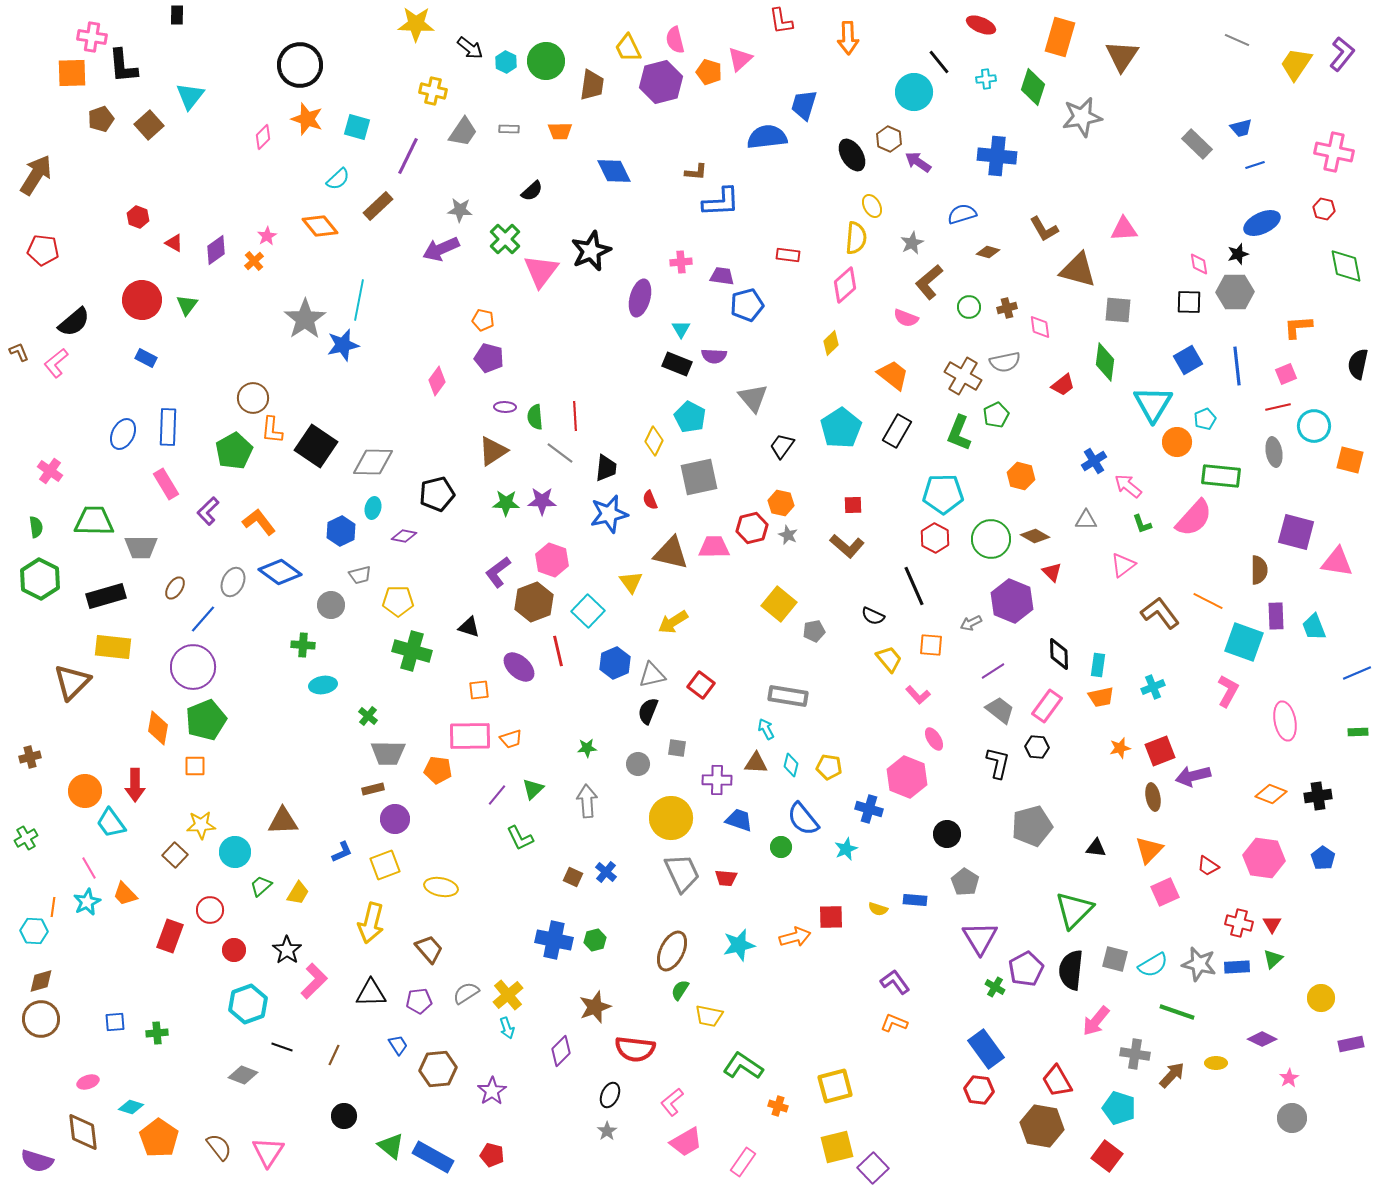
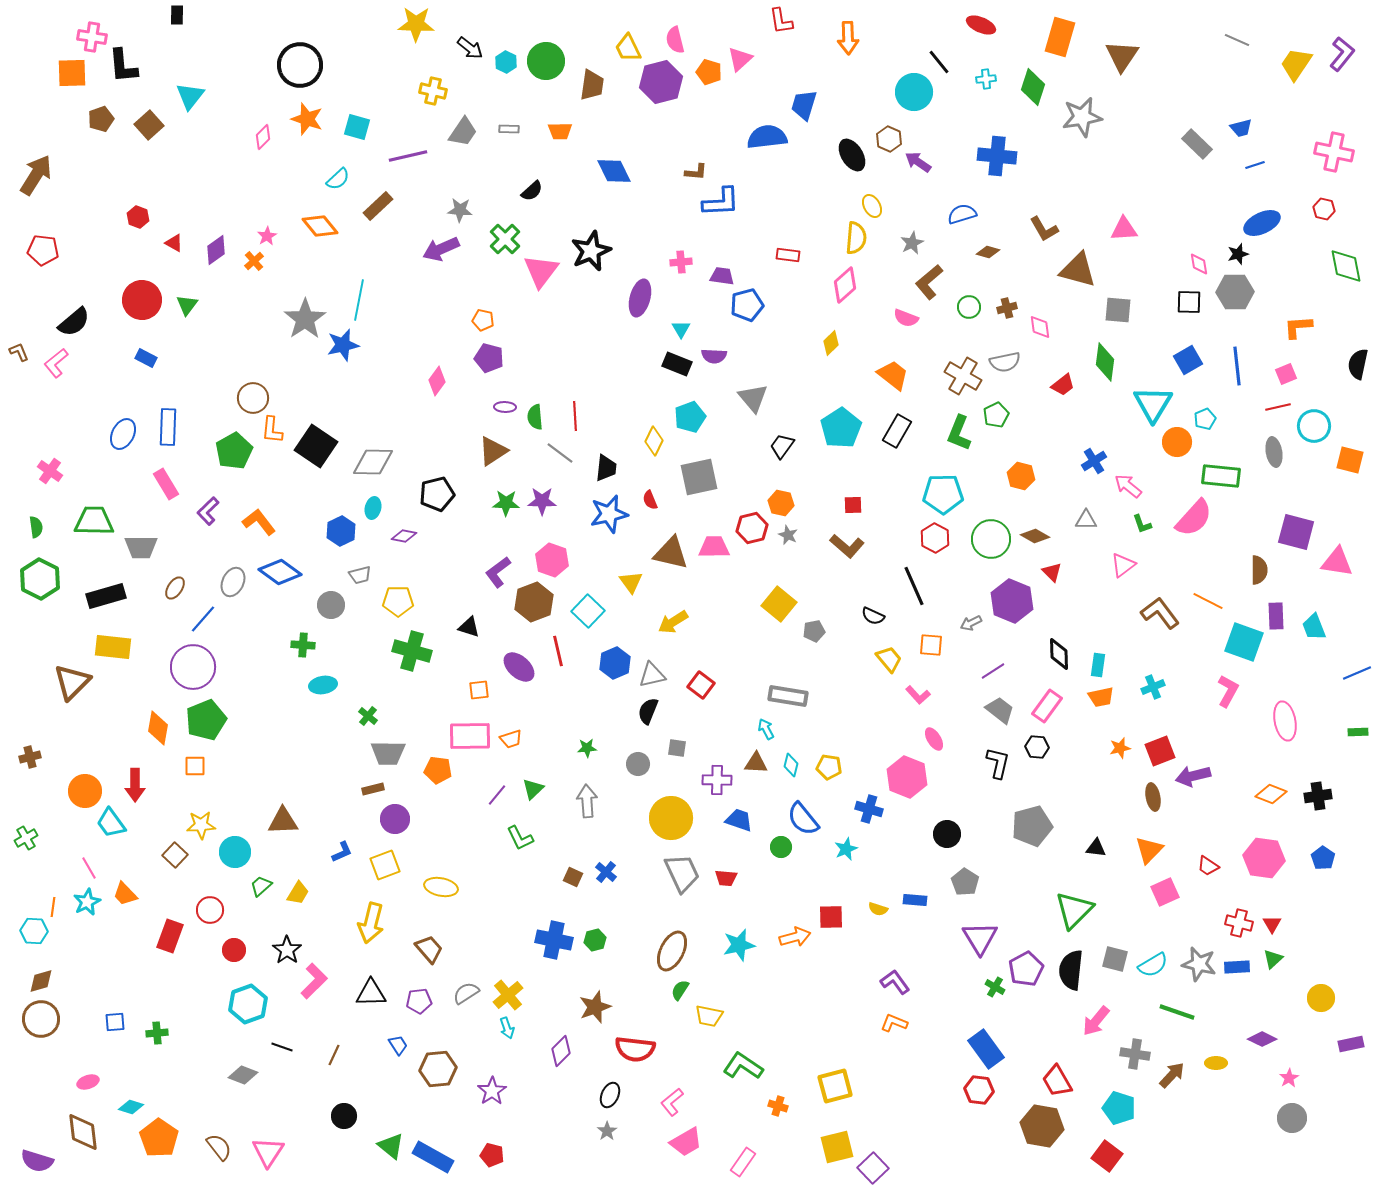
purple line at (408, 156): rotated 51 degrees clockwise
cyan pentagon at (690, 417): rotated 24 degrees clockwise
